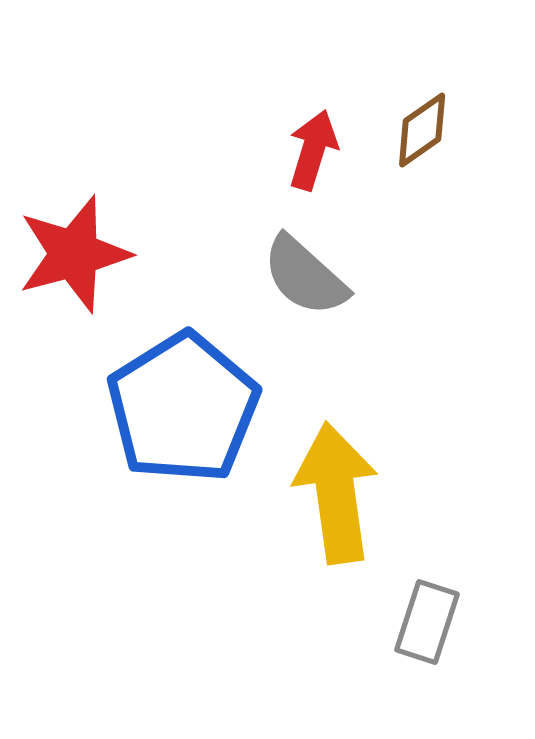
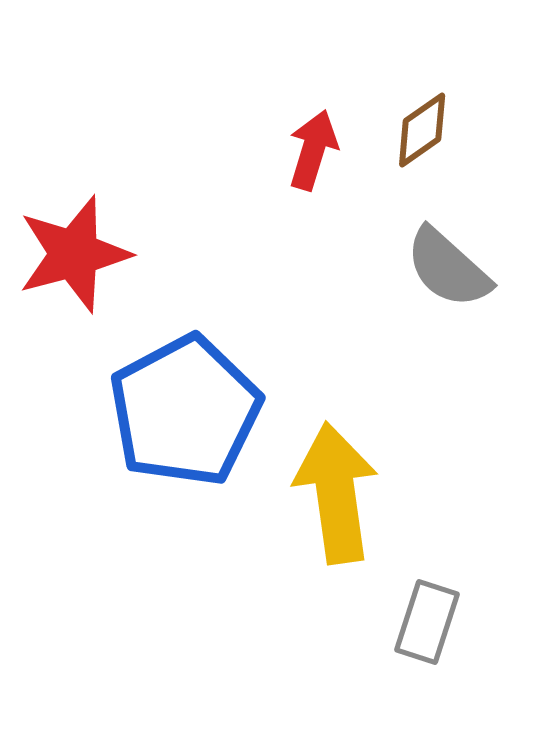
gray semicircle: moved 143 px right, 8 px up
blue pentagon: moved 2 px right, 3 px down; rotated 4 degrees clockwise
